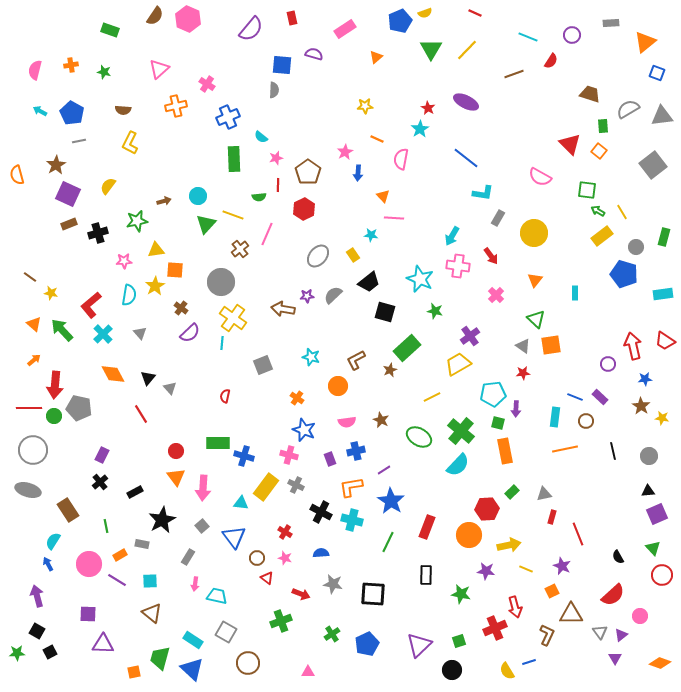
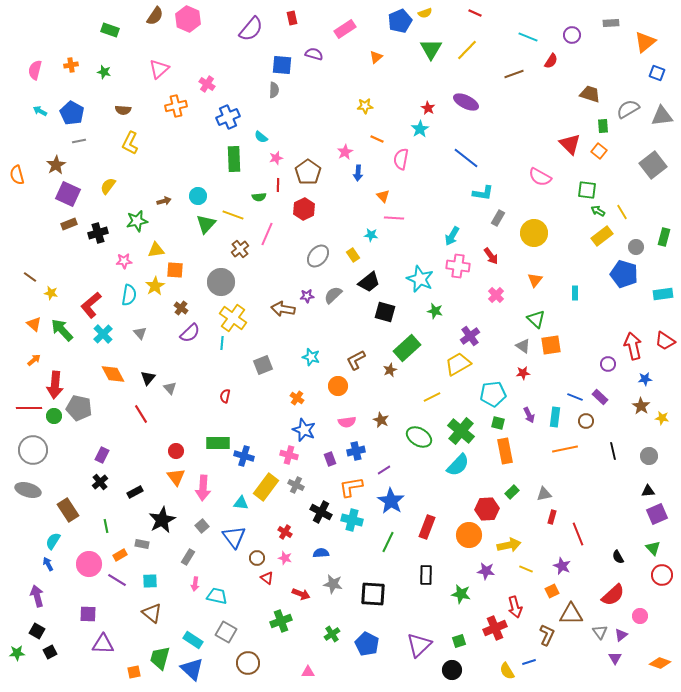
purple arrow at (516, 409): moved 13 px right, 6 px down; rotated 28 degrees counterclockwise
blue pentagon at (367, 644): rotated 20 degrees counterclockwise
